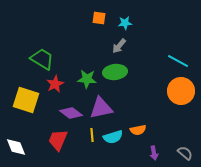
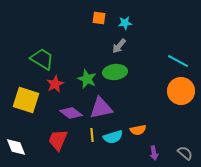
green star: rotated 18 degrees clockwise
